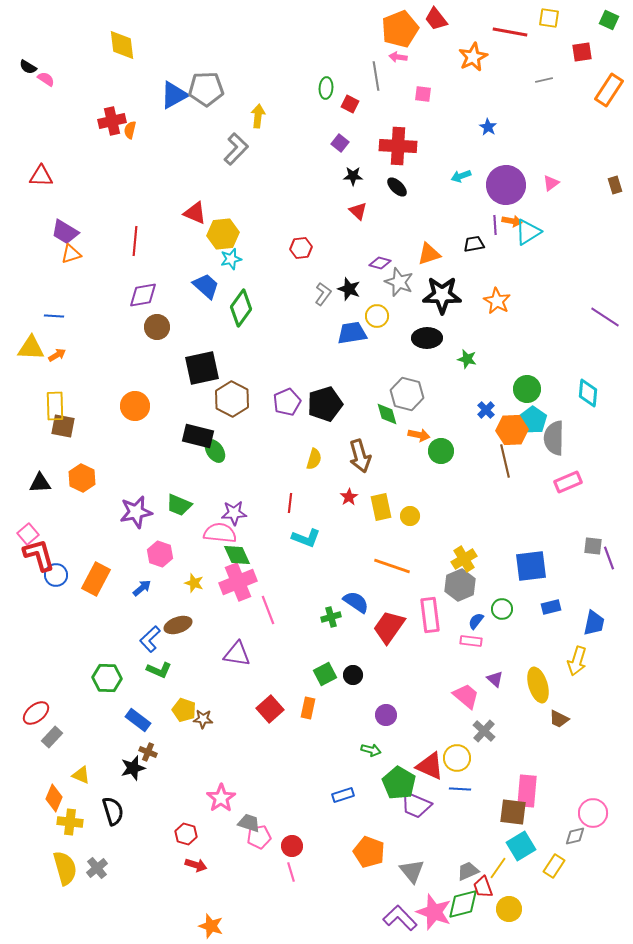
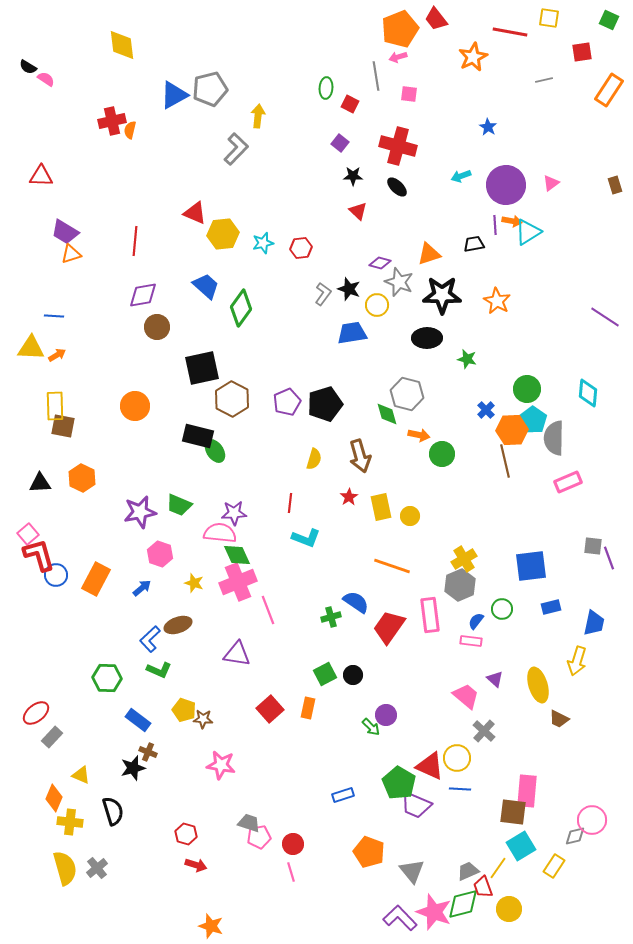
pink arrow at (398, 57): rotated 24 degrees counterclockwise
gray pentagon at (206, 89): moved 4 px right; rotated 12 degrees counterclockwise
pink square at (423, 94): moved 14 px left
red cross at (398, 146): rotated 12 degrees clockwise
cyan star at (231, 259): moved 32 px right, 16 px up
yellow circle at (377, 316): moved 11 px up
green circle at (441, 451): moved 1 px right, 3 px down
purple star at (136, 512): moved 4 px right
green arrow at (371, 750): moved 23 px up; rotated 30 degrees clockwise
pink star at (221, 798): moved 33 px up; rotated 28 degrees counterclockwise
pink circle at (593, 813): moved 1 px left, 7 px down
red circle at (292, 846): moved 1 px right, 2 px up
